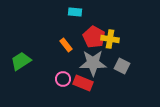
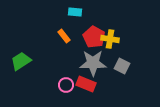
orange rectangle: moved 2 px left, 9 px up
pink circle: moved 3 px right, 6 px down
red rectangle: moved 3 px right, 1 px down
